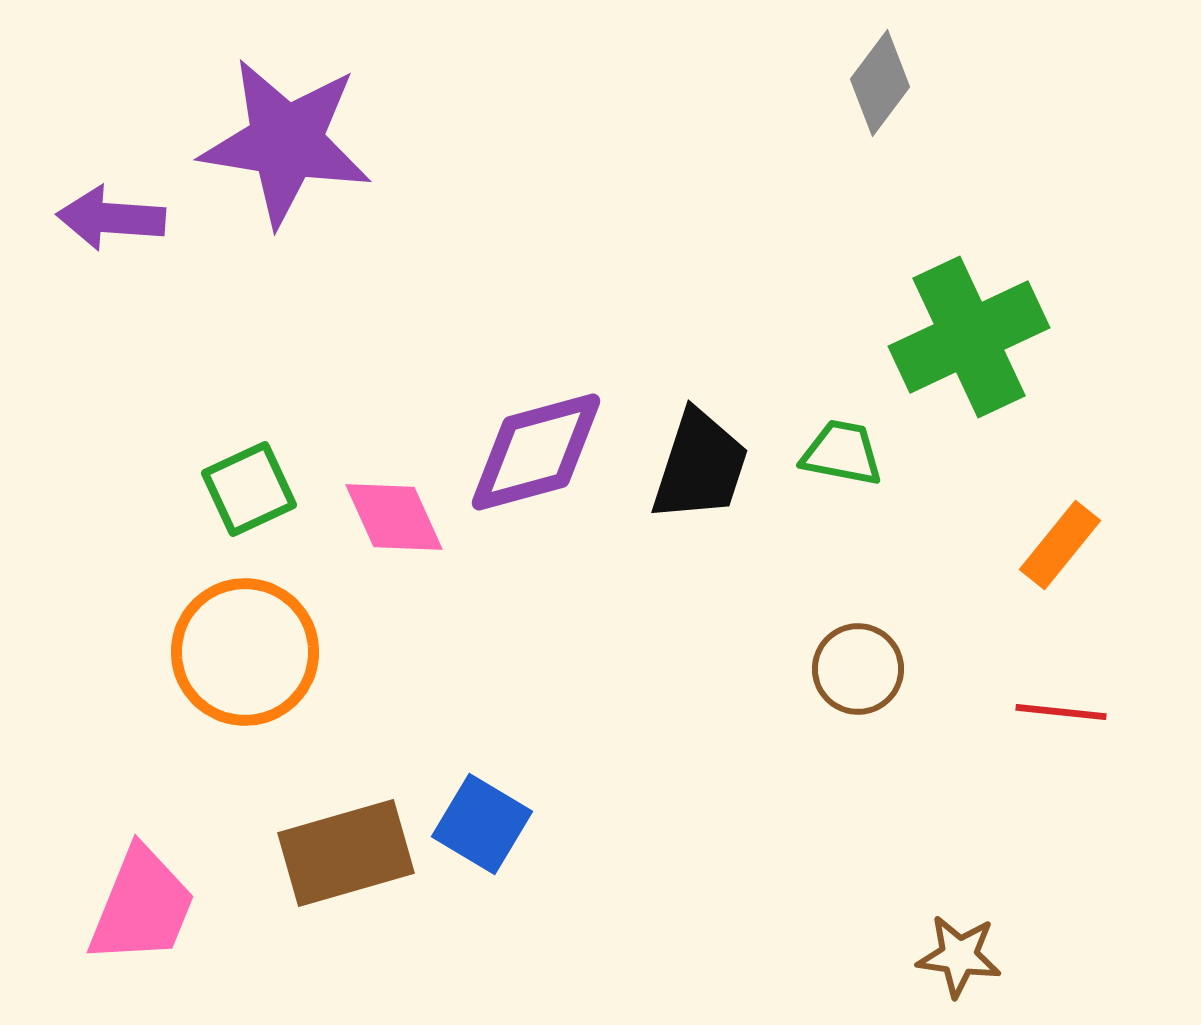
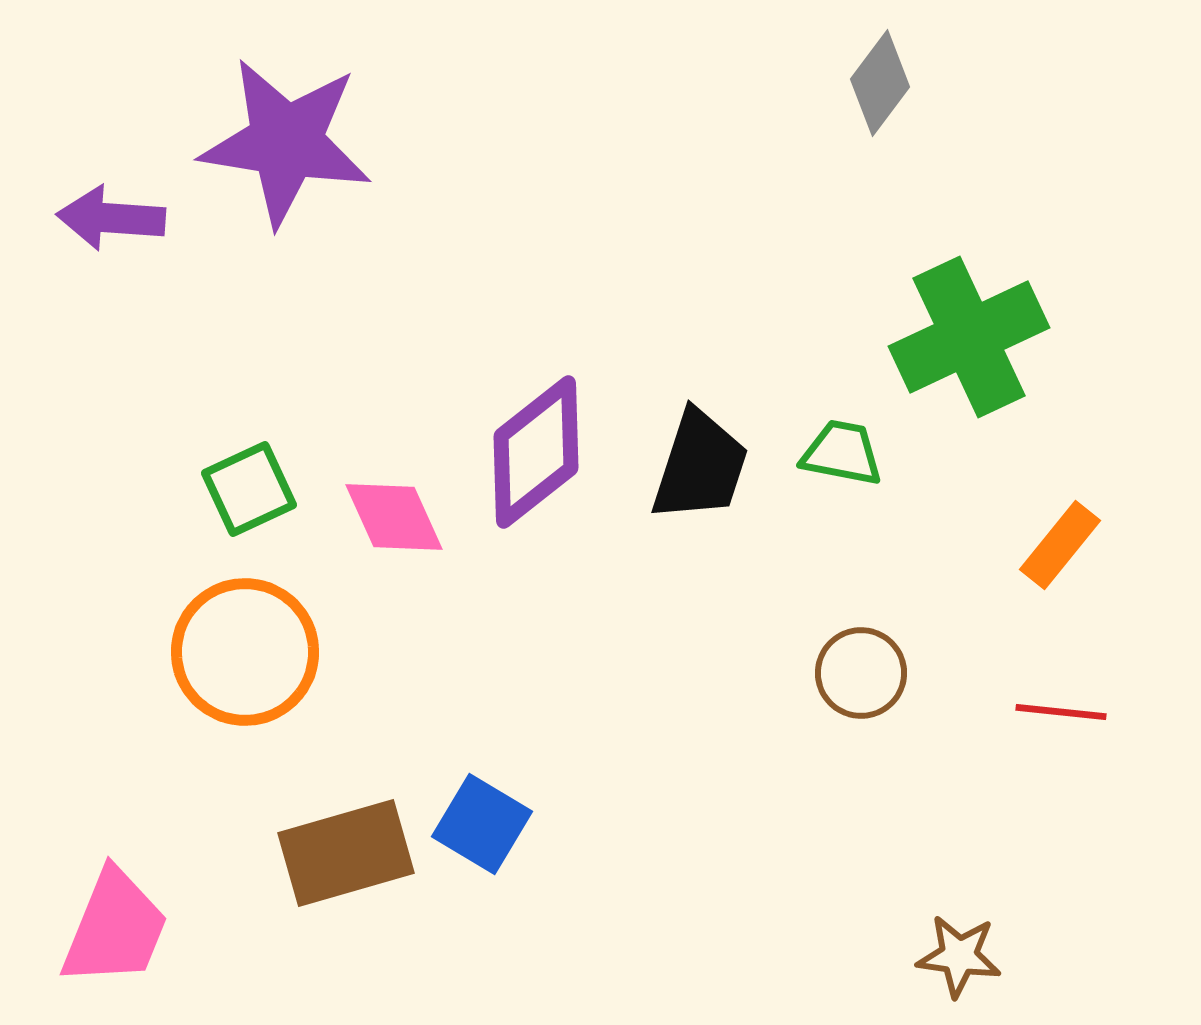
purple diamond: rotated 23 degrees counterclockwise
brown circle: moved 3 px right, 4 px down
pink trapezoid: moved 27 px left, 22 px down
